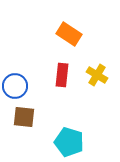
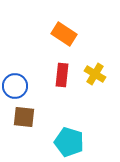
orange rectangle: moved 5 px left
yellow cross: moved 2 px left, 1 px up
